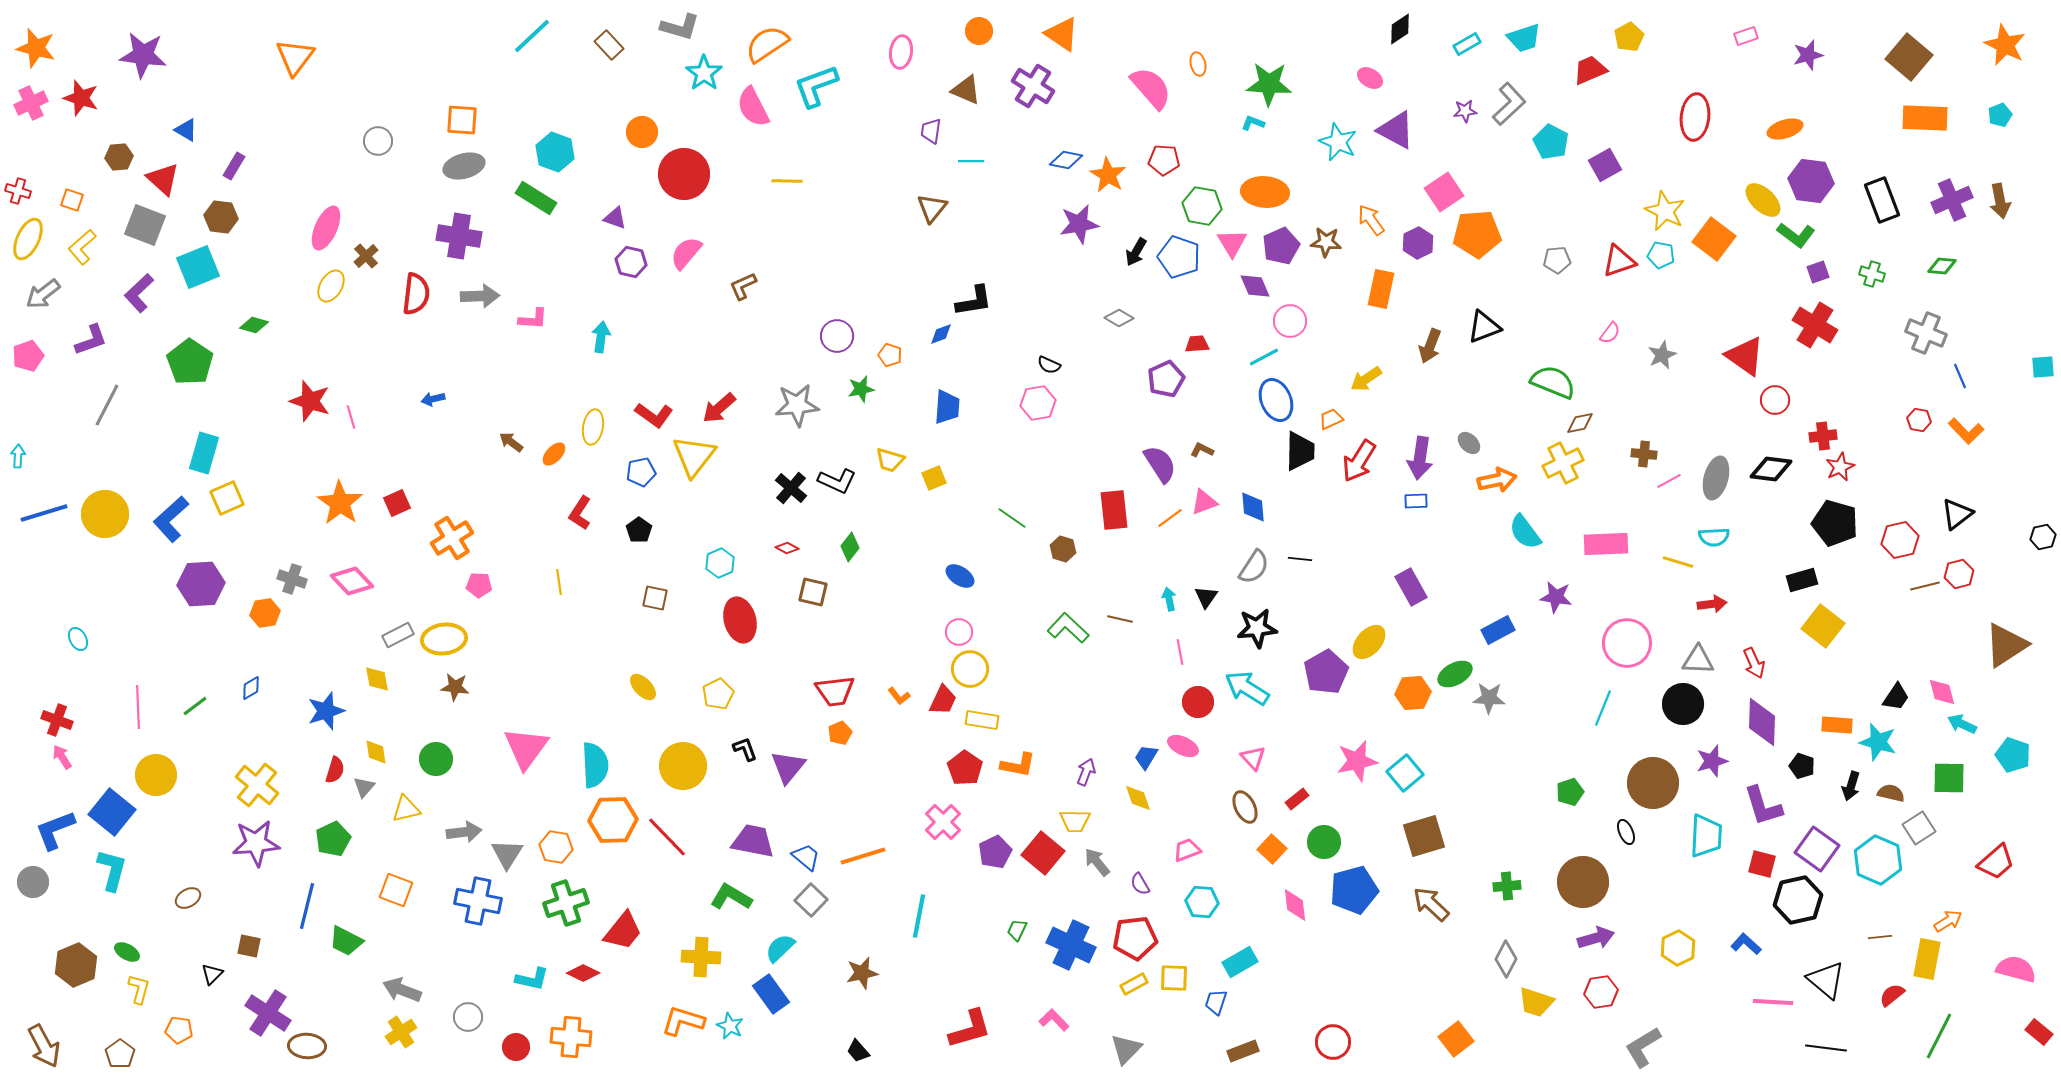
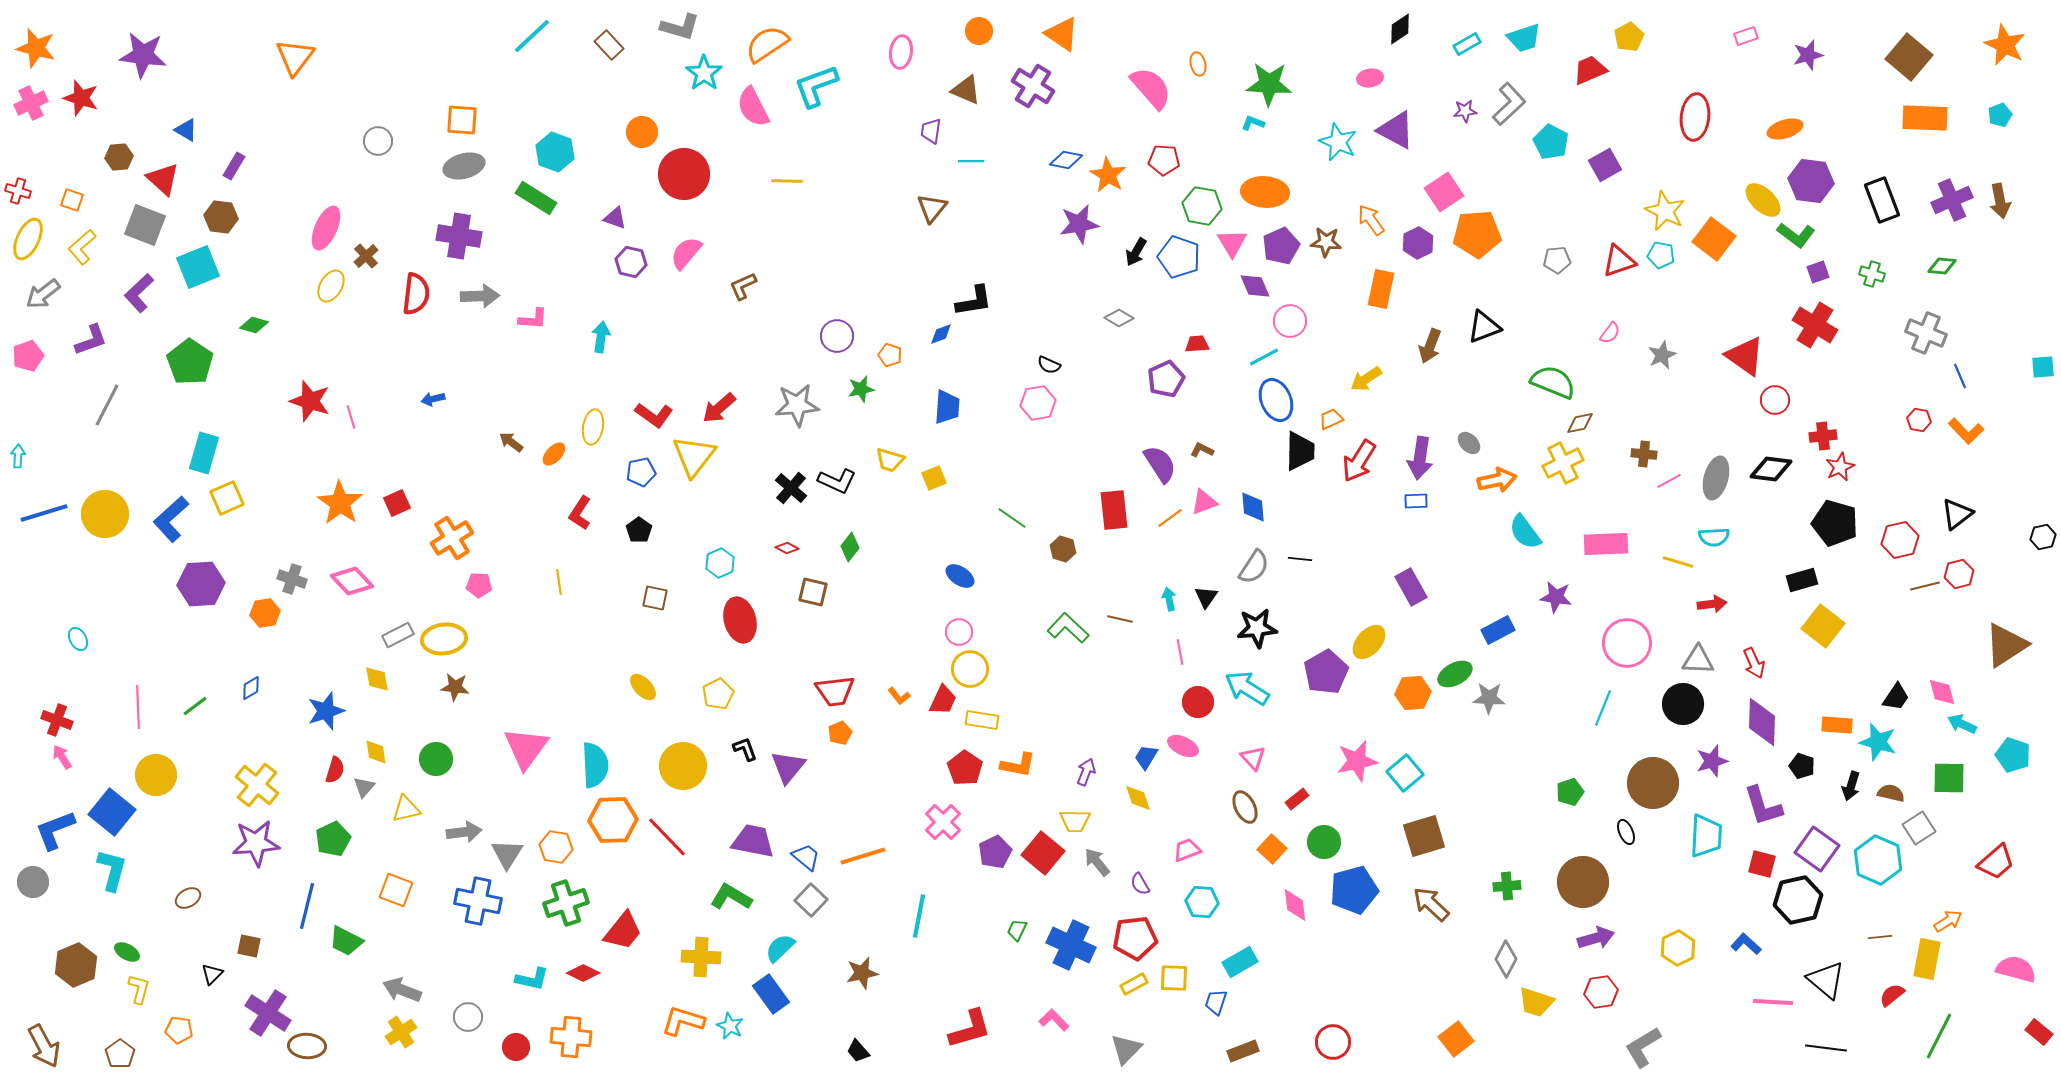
pink ellipse at (1370, 78): rotated 40 degrees counterclockwise
